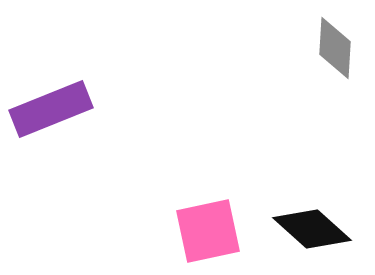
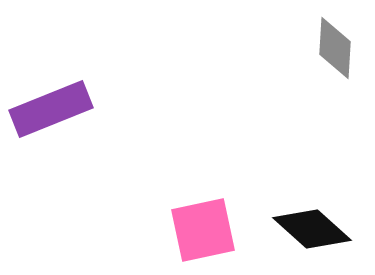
pink square: moved 5 px left, 1 px up
